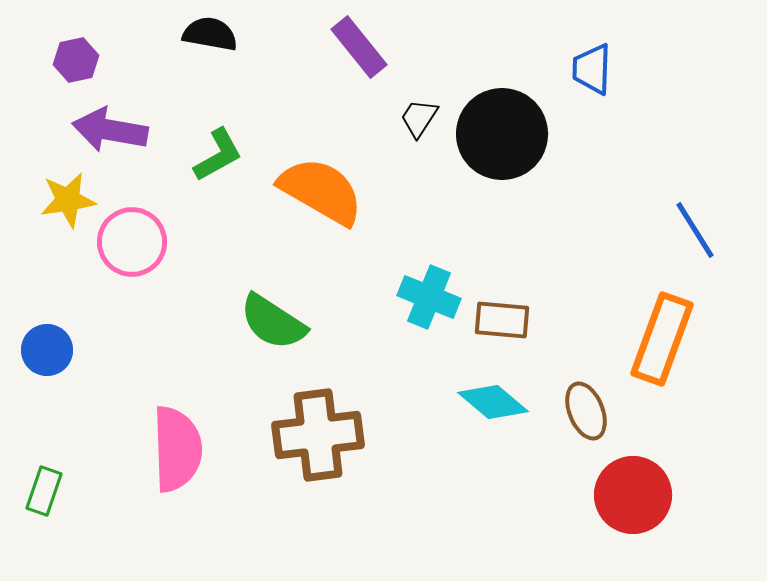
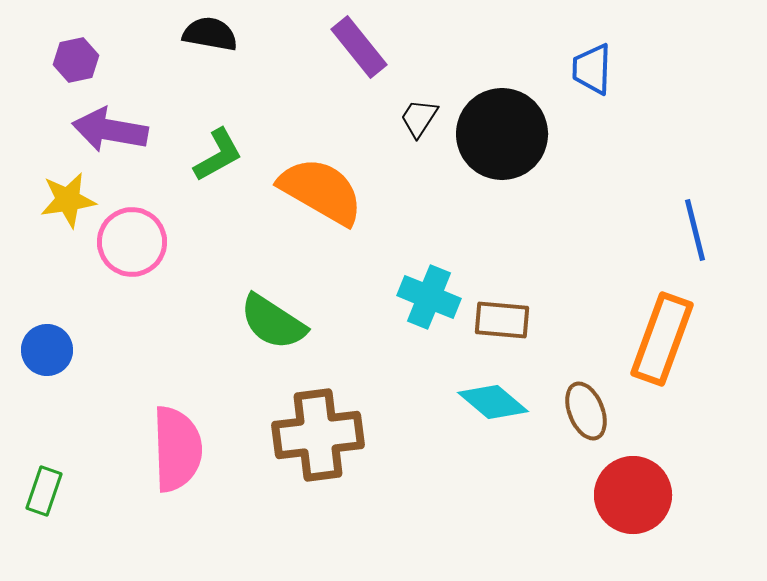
blue line: rotated 18 degrees clockwise
